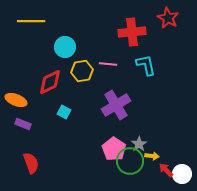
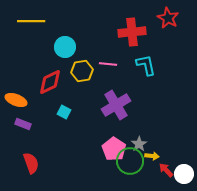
white circle: moved 2 px right
